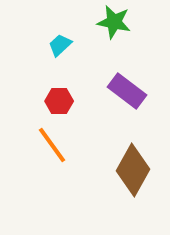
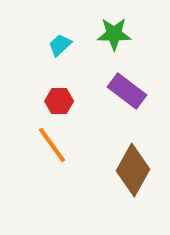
green star: moved 12 px down; rotated 12 degrees counterclockwise
